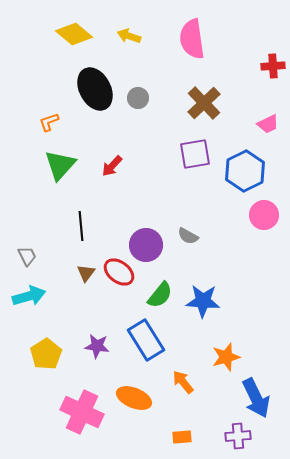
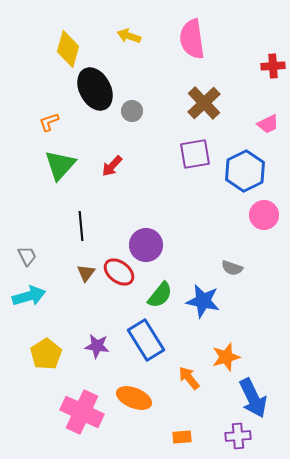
yellow diamond: moved 6 px left, 15 px down; rotated 66 degrees clockwise
gray circle: moved 6 px left, 13 px down
gray semicircle: moved 44 px right, 32 px down; rotated 10 degrees counterclockwise
blue star: rotated 8 degrees clockwise
orange arrow: moved 6 px right, 4 px up
blue arrow: moved 3 px left
